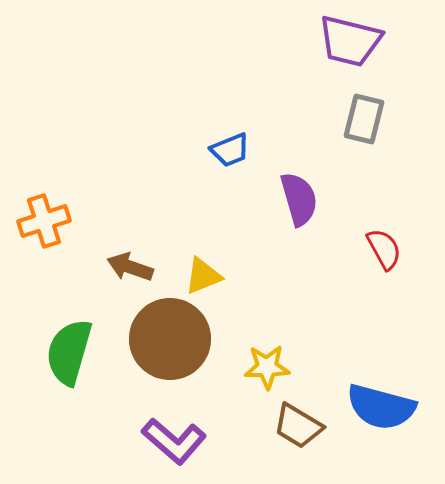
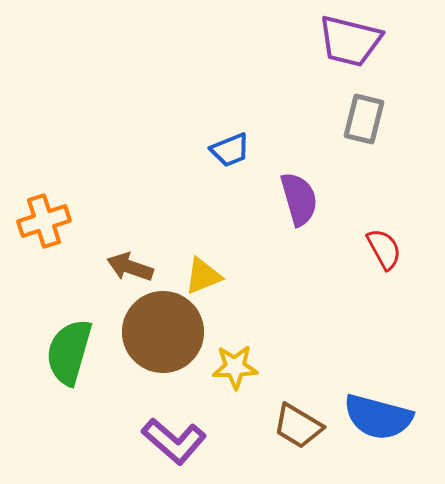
brown circle: moved 7 px left, 7 px up
yellow star: moved 32 px left
blue semicircle: moved 3 px left, 10 px down
